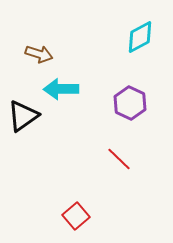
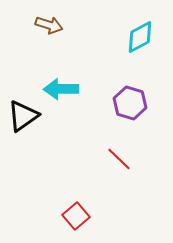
brown arrow: moved 10 px right, 29 px up
purple hexagon: rotated 8 degrees counterclockwise
